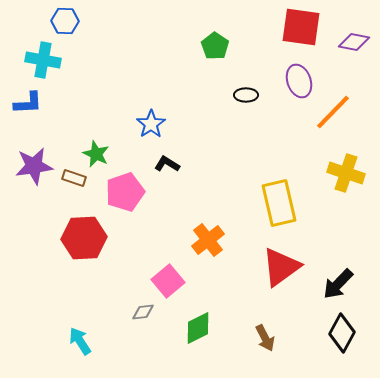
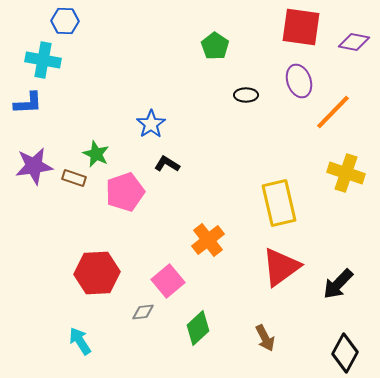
red hexagon: moved 13 px right, 35 px down
green diamond: rotated 16 degrees counterclockwise
black diamond: moved 3 px right, 20 px down
